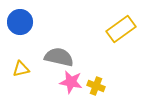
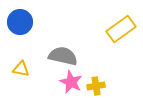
gray semicircle: moved 4 px right, 1 px up
yellow triangle: rotated 24 degrees clockwise
pink star: rotated 15 degrees clockwise
yellow cross: rotated 30 degrees counterclockwise
